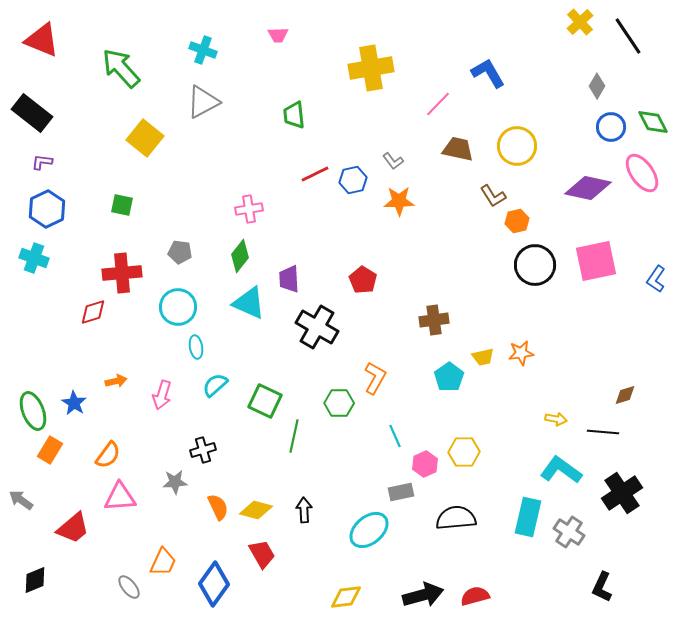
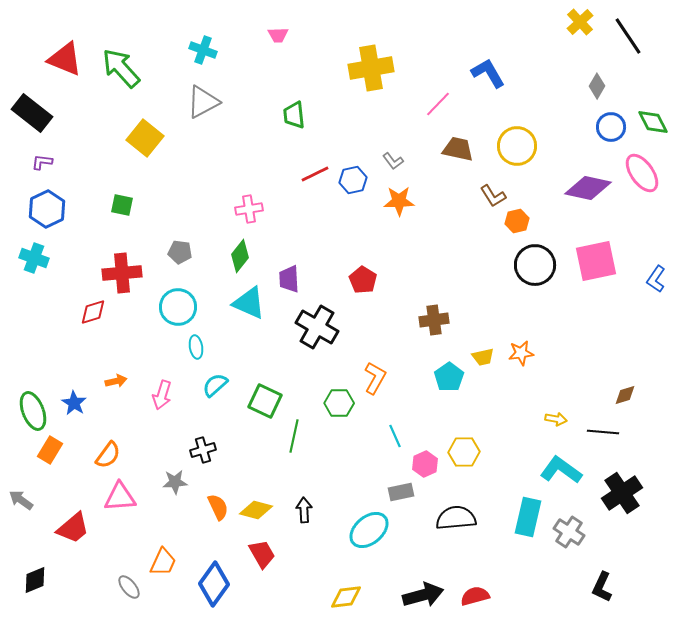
red triangle at (42, 40): moved 23 px right, 19 px down
